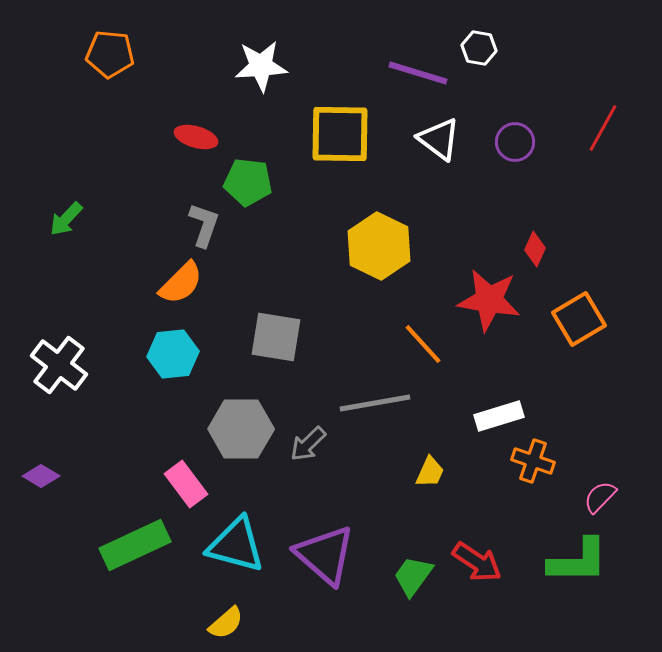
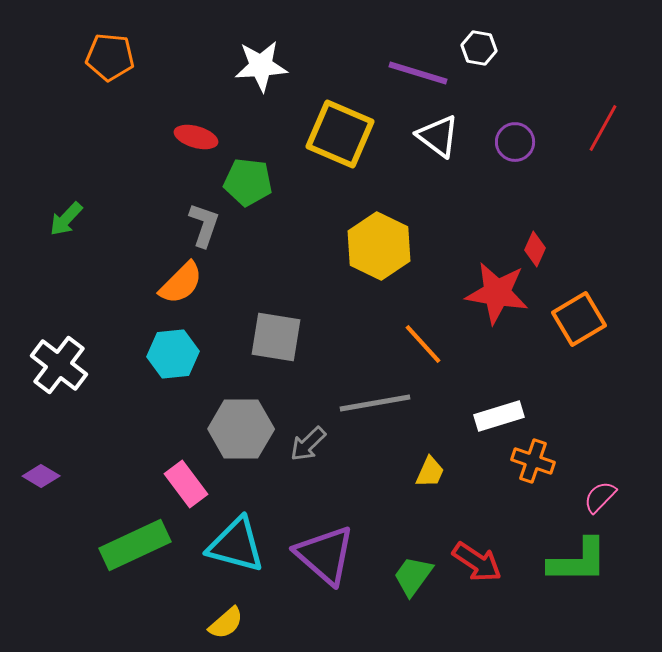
orange pentagon: moved 3 px down
yellow square: rotated 22 degrees clockwise
white triangle: moved 1 px left, 3 px up
red star: moved 8 px right, 7 px up
